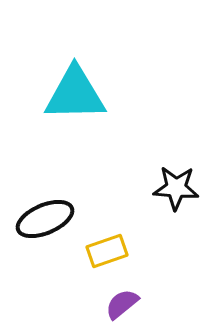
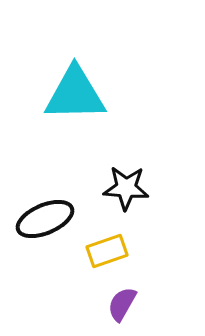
black star: moved 50 px left
purple semicircle: rotated 21 degrees counterclockwise
